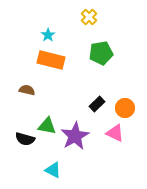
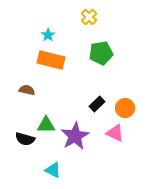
green triangle: moved 1 px left, 1 px up; rotated 12 degrees counterclockwise
